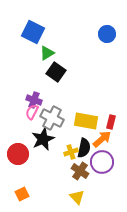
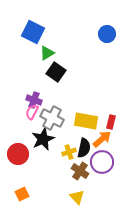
yellow cross: moved 2 px left
